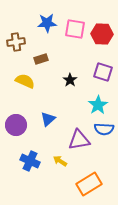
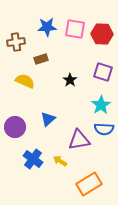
blue star: moved 4 px down
cyan star: moved 3 px right
purple circle: moved 1 px left, 2 px down
blue cross: moved 3 px right, 2 px up; rotated 12 degrees clockwise
